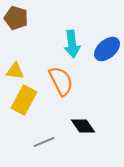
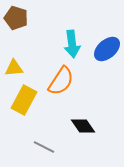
yellow triangle: moved 1 px left, 3 px up; rotated 12 degrees counterclockwise
orange semicircle: rotated 60 degrees clockwise
gray line: moved 5 px down; rotated 50 degrees clockwise
